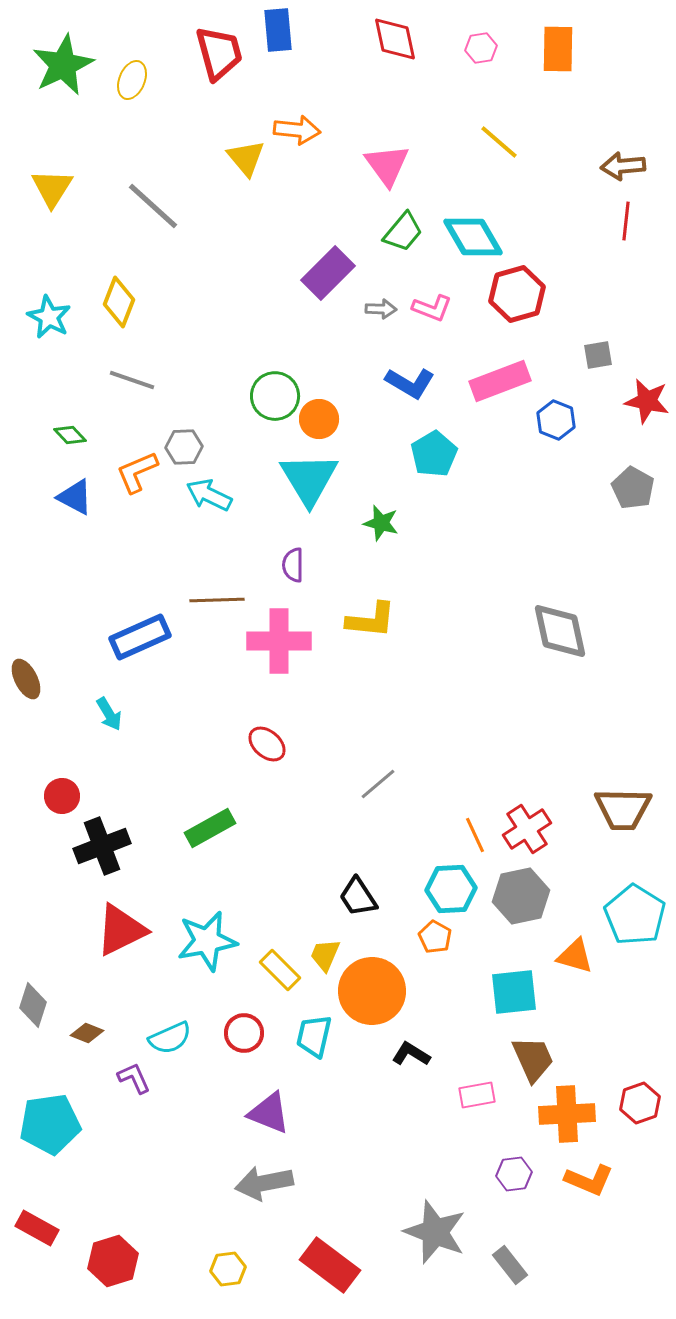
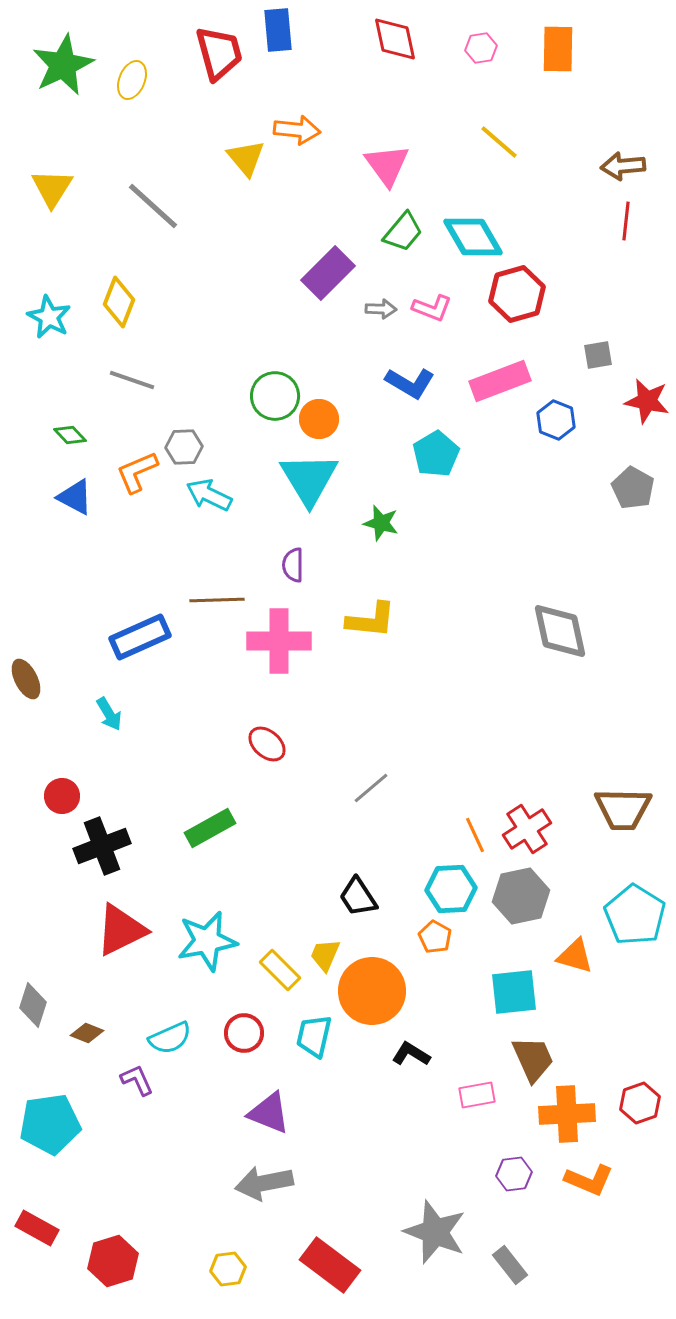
cyan pentagon at (434, 454): moved 2 px right
gray line at (378, 784): moved 7 px left, 4 px down
purple L-shape at (134, 1078): moved 3 px right, 2 px down
